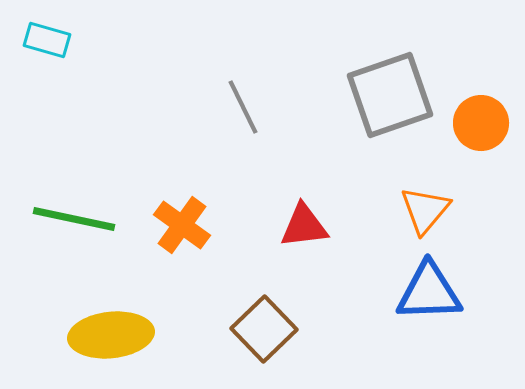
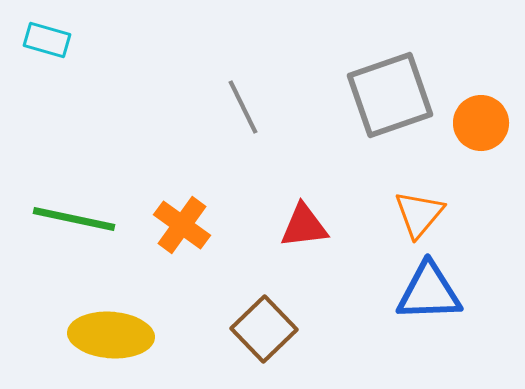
orange triangle: moved 6 px left, 4 px down
yellow ellipse: rotated 10 degrees clockwise
